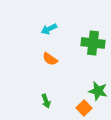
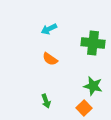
green star: moved 5 px left, 5 px up
